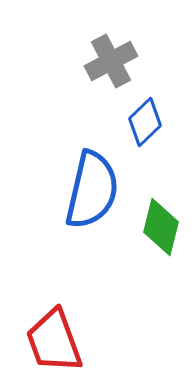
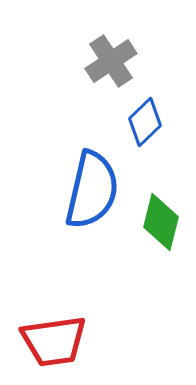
gray cross: rotated 6 degrees counterclockwise
green diamond: moved 5 px up
red trapezoid: rotated 78 degrees counterclockwise
